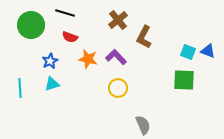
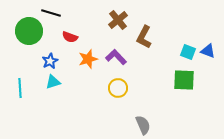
black line: moved 14 px left
green circle: moved 2 px left, 6 px down
orange star: rotated 30 degrees counterclockwise
cyan triangle: moved 1 px right, 2 px up
